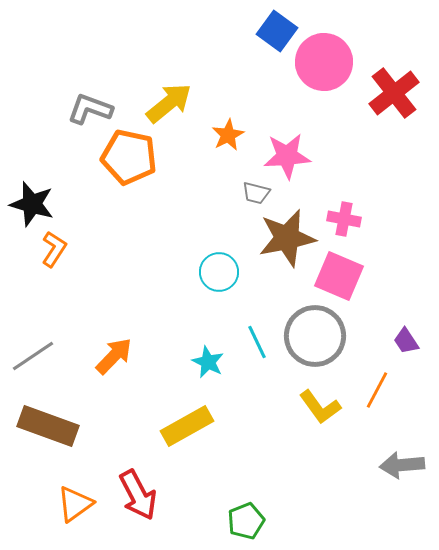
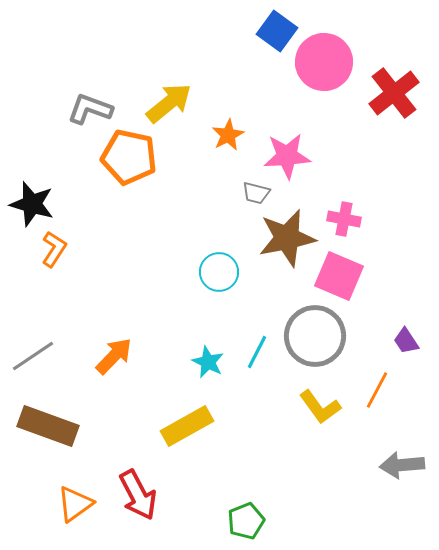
cyan line: moved 10 px down; rotated 52 degrees clockwise
